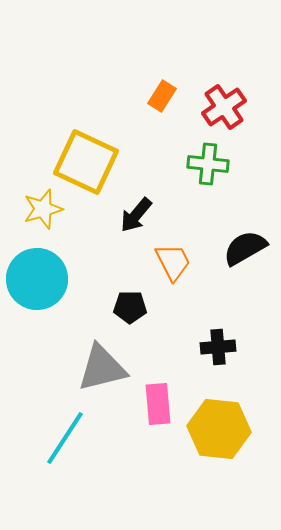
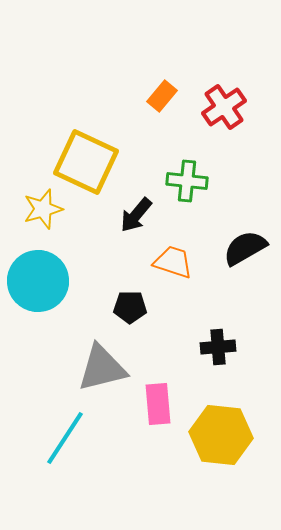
orange rectangle: rotated 8 degrees clockwise
green cross: moved 21 px left, 17 px down
orange trapezoid: rotated 45 degrees counterclockwise
cyan circle: moved 1 px right, 2 px down
yellow hexagon: moved 2 px right, 6 px down
